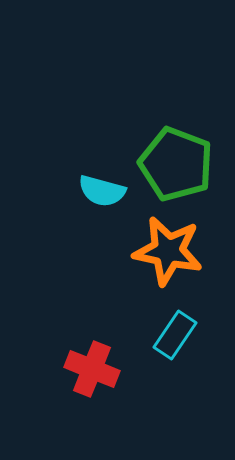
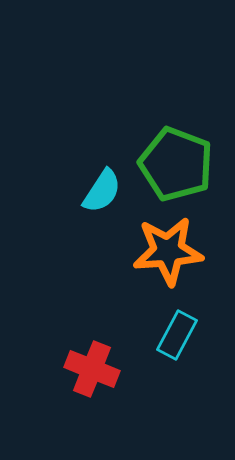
cyan semicircle: rotated 72 degrees counterclockwise
orange star: rotated 16 degrees counterclockwise
cyan rectangle: moved 2 px right; rotated 6 degrees counterclockwise
